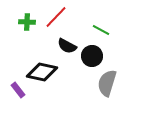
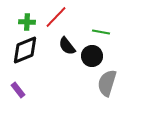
green line: moved 2 px down; rotated 18 degrees counterclockwise
black semicircle: rotated 24 degrees clockwise
black diamond: moved 17 px left, 22 px up; rotated 36 degrees counterclockwise
